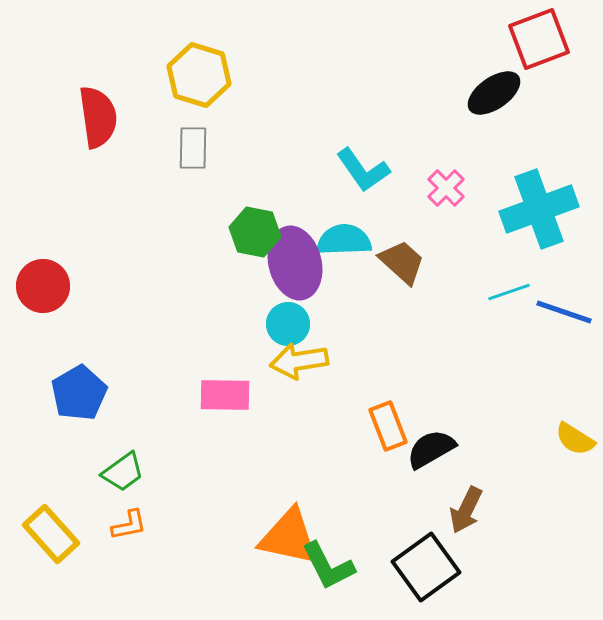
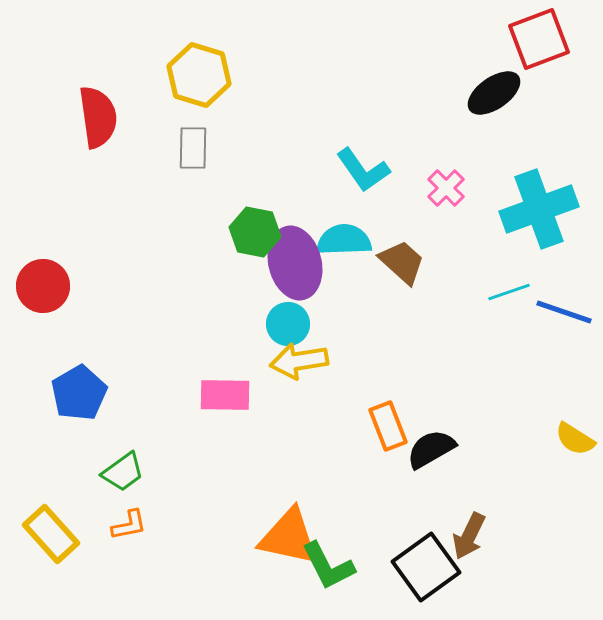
brown arrow: moved 3 px right, 26 px down
